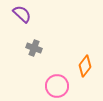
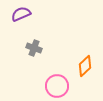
purple semicircle: moved 1 px left; rotated 66 degrees counterclockwise
orange diamond: rotated 10 degrees clockwise
